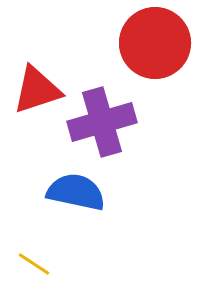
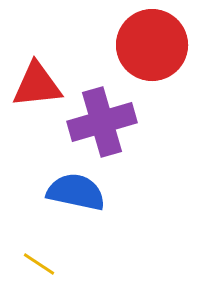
red circle: moved 3 px left, 2 px down
red triangle: moved 5 px up; rotated 12 degrees clockwise
yellow line: moved 5 px right
